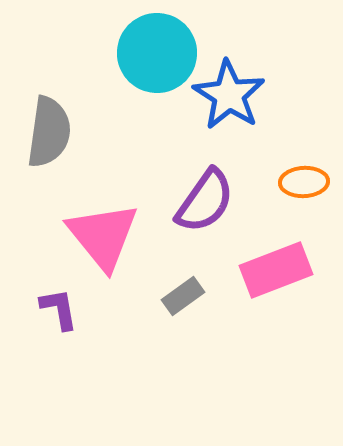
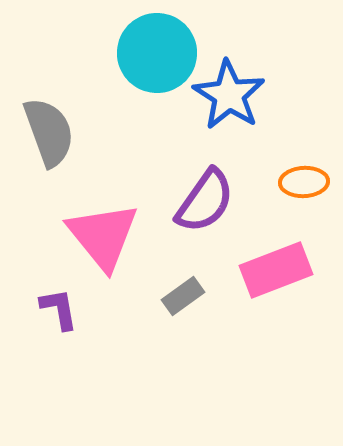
gray semicircle: rotated 28 degrees counterclockwise
